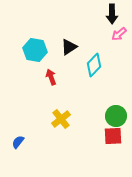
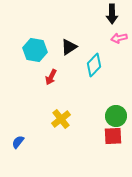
pink arrow: moved 4 px down; rotated 28 degrees clockwise
red arrow: rotated 133 degrees counterclockwise
